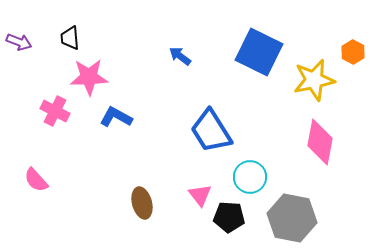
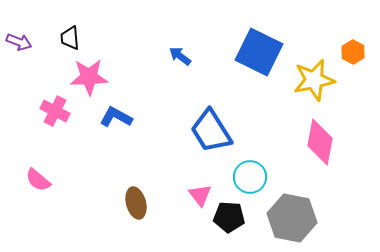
pink semicircle: moved 2 px right; rotated 8 degrees counterclockwise
brown ellipse: moved 6 px left
